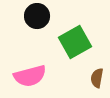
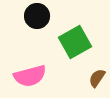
brown semicircle: rotated 24 degrees clockwise
